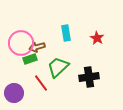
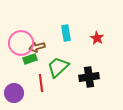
red line: rotated 30 degrees clockwise
